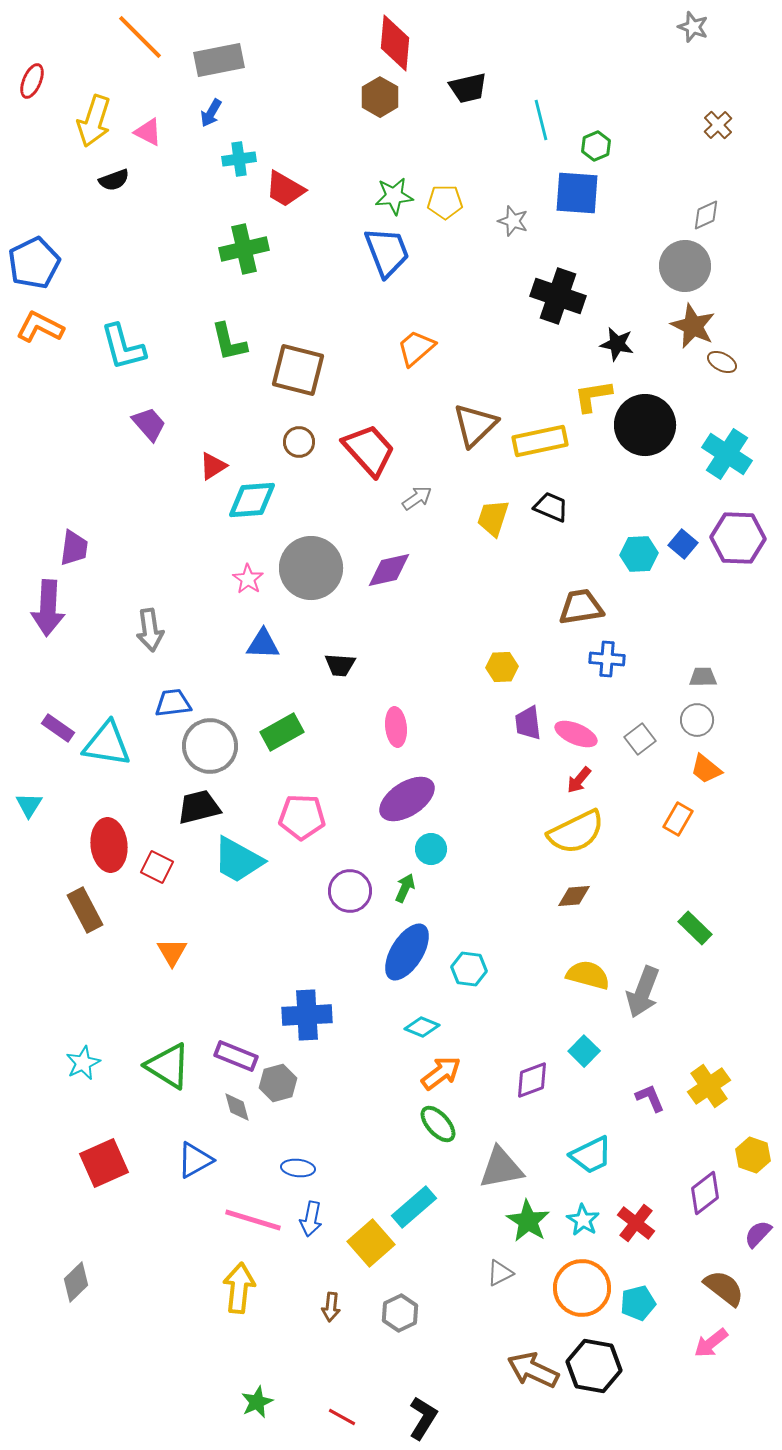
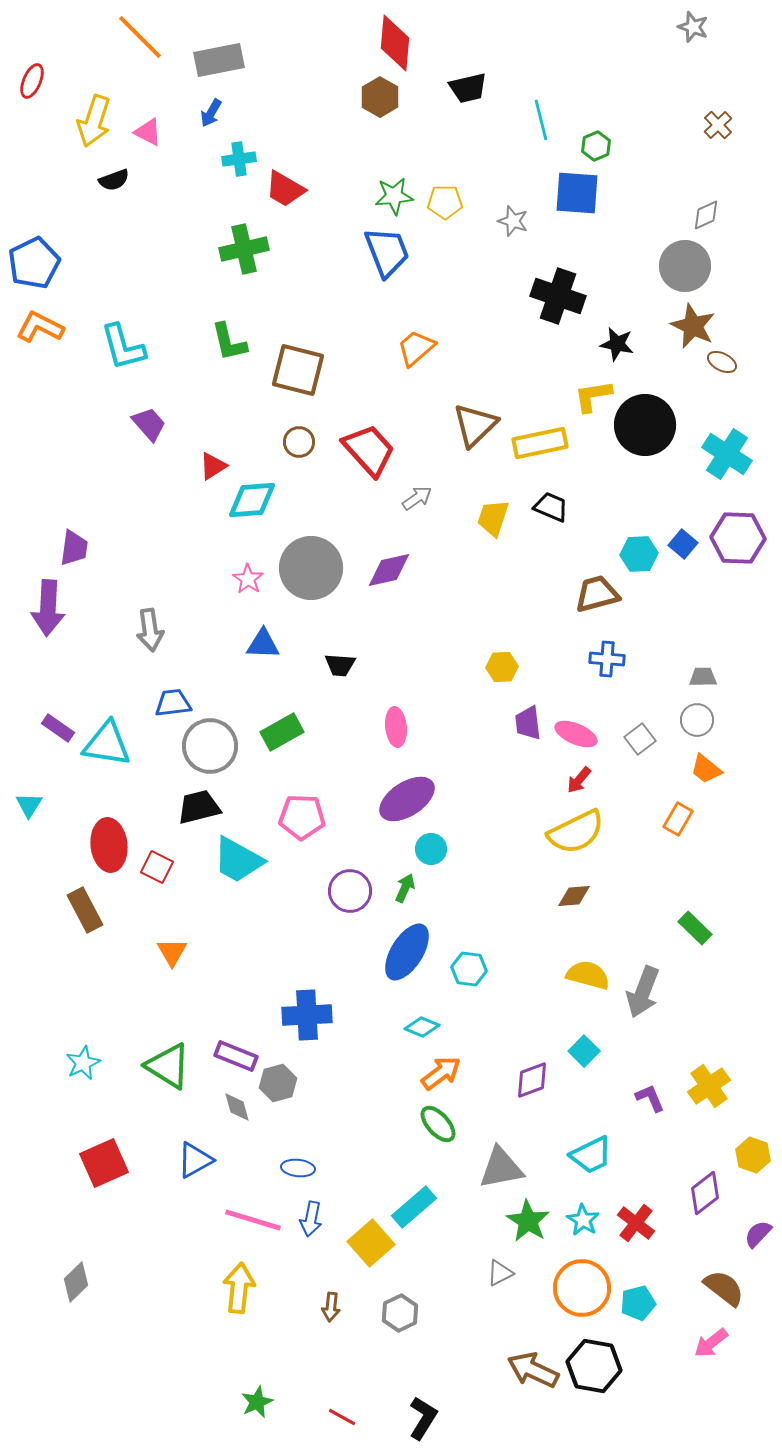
yellow rectangle at (540, 441): moved 2 px down
brown trapezoid at (581, 607): moved 16 px right, 13 px up; rotated 6 degrees counterclockwise
